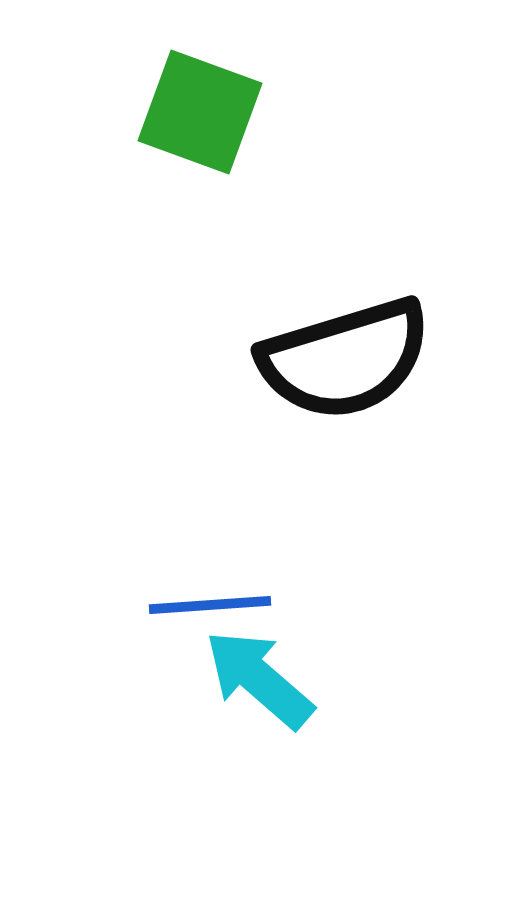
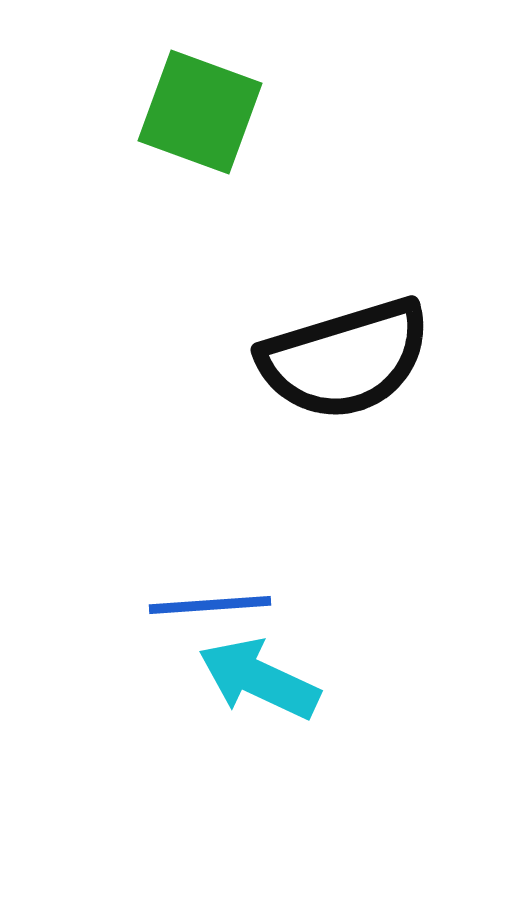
cyan arrow: rotated 16 degrees counterclockwise
